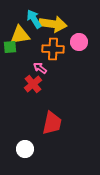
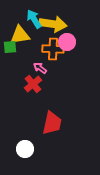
pink circle: moved 12 px left
